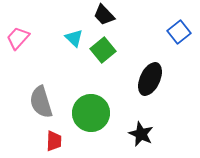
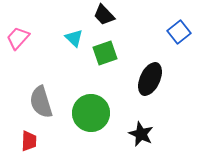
green square: moved 2 px right, 3 px down; rotated 20 degrees clockwise
red trapezoid: moved 25 px left
